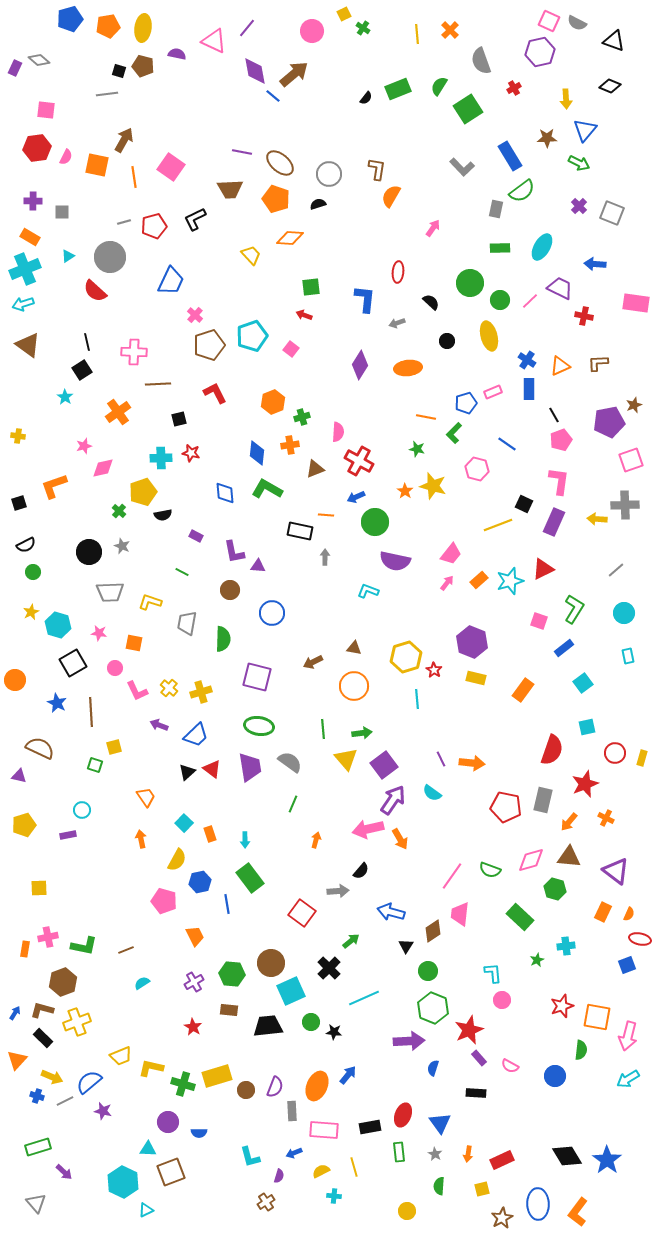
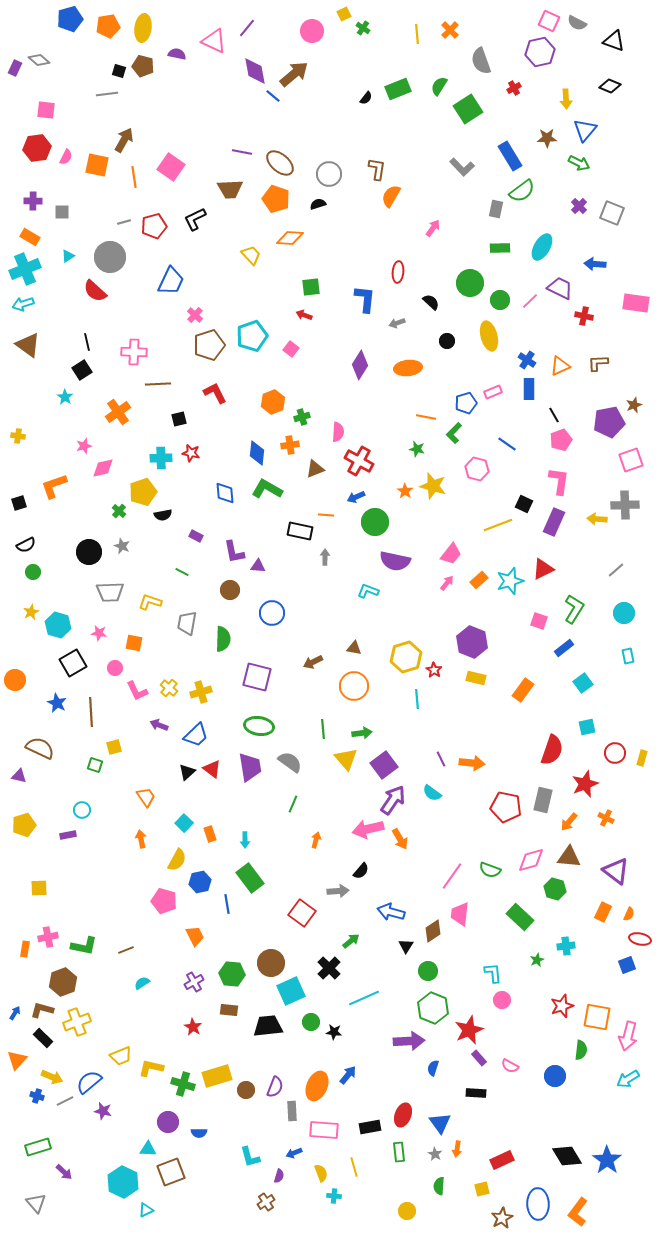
orange arrow at (468, 1154): moved 11 px left, 5 px up
yellow semicircle at (321, 1171): moved 2 px down; rotated 96 degrees clockwise
